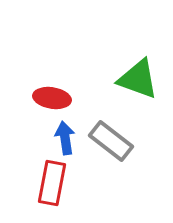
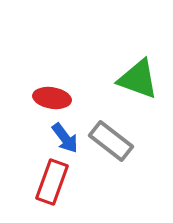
blue arrow: rotated 152 degrees clockwise
red rectangle: moved 1 px up; rotated 9 degrees clockwise
